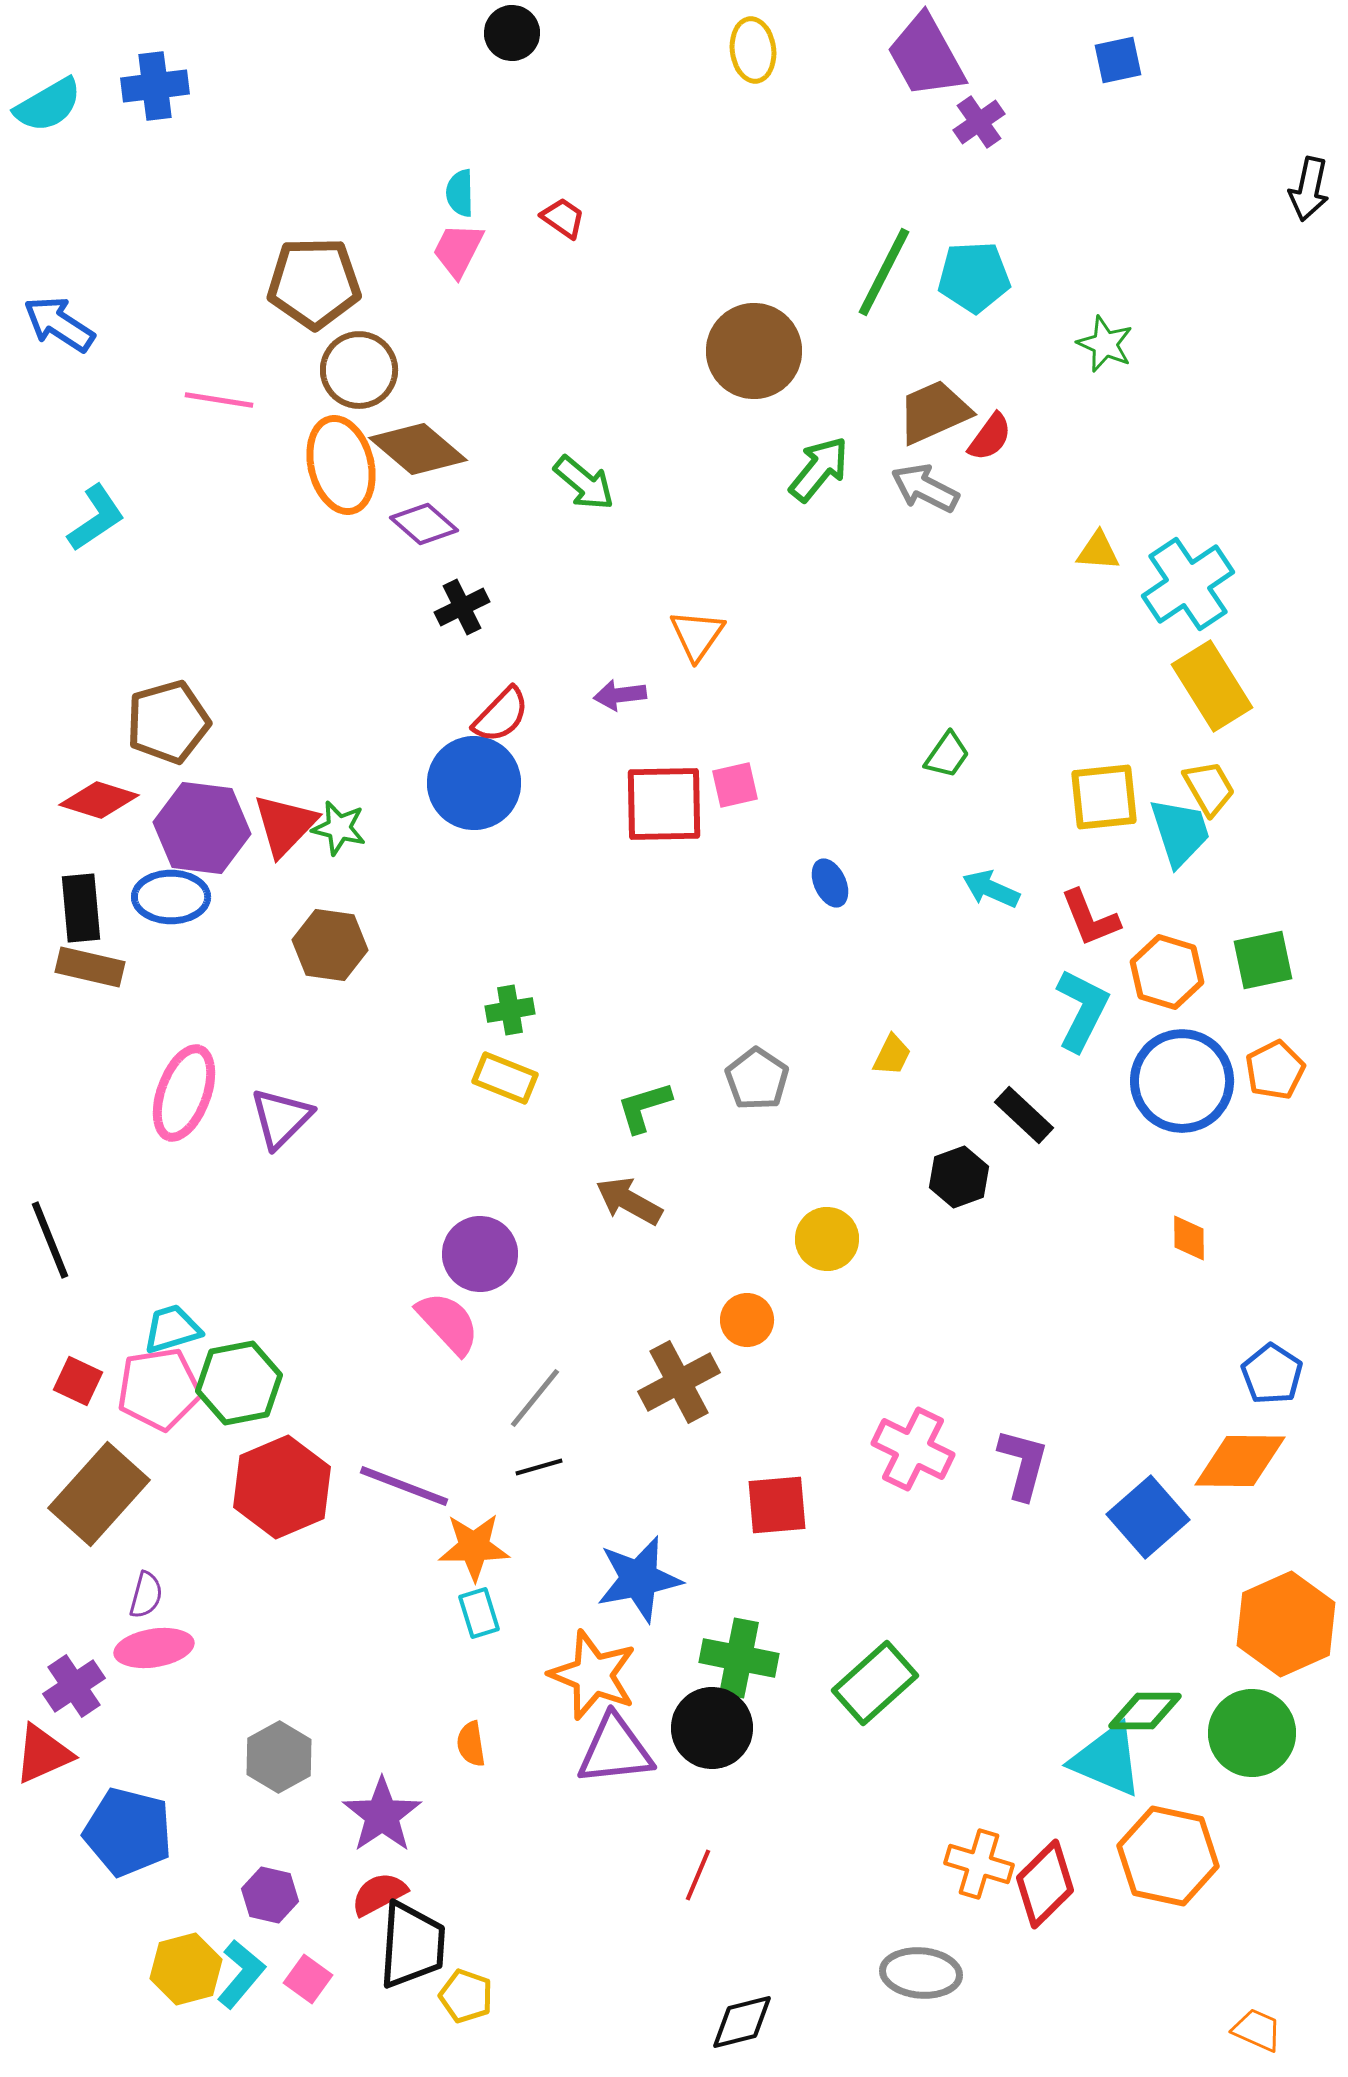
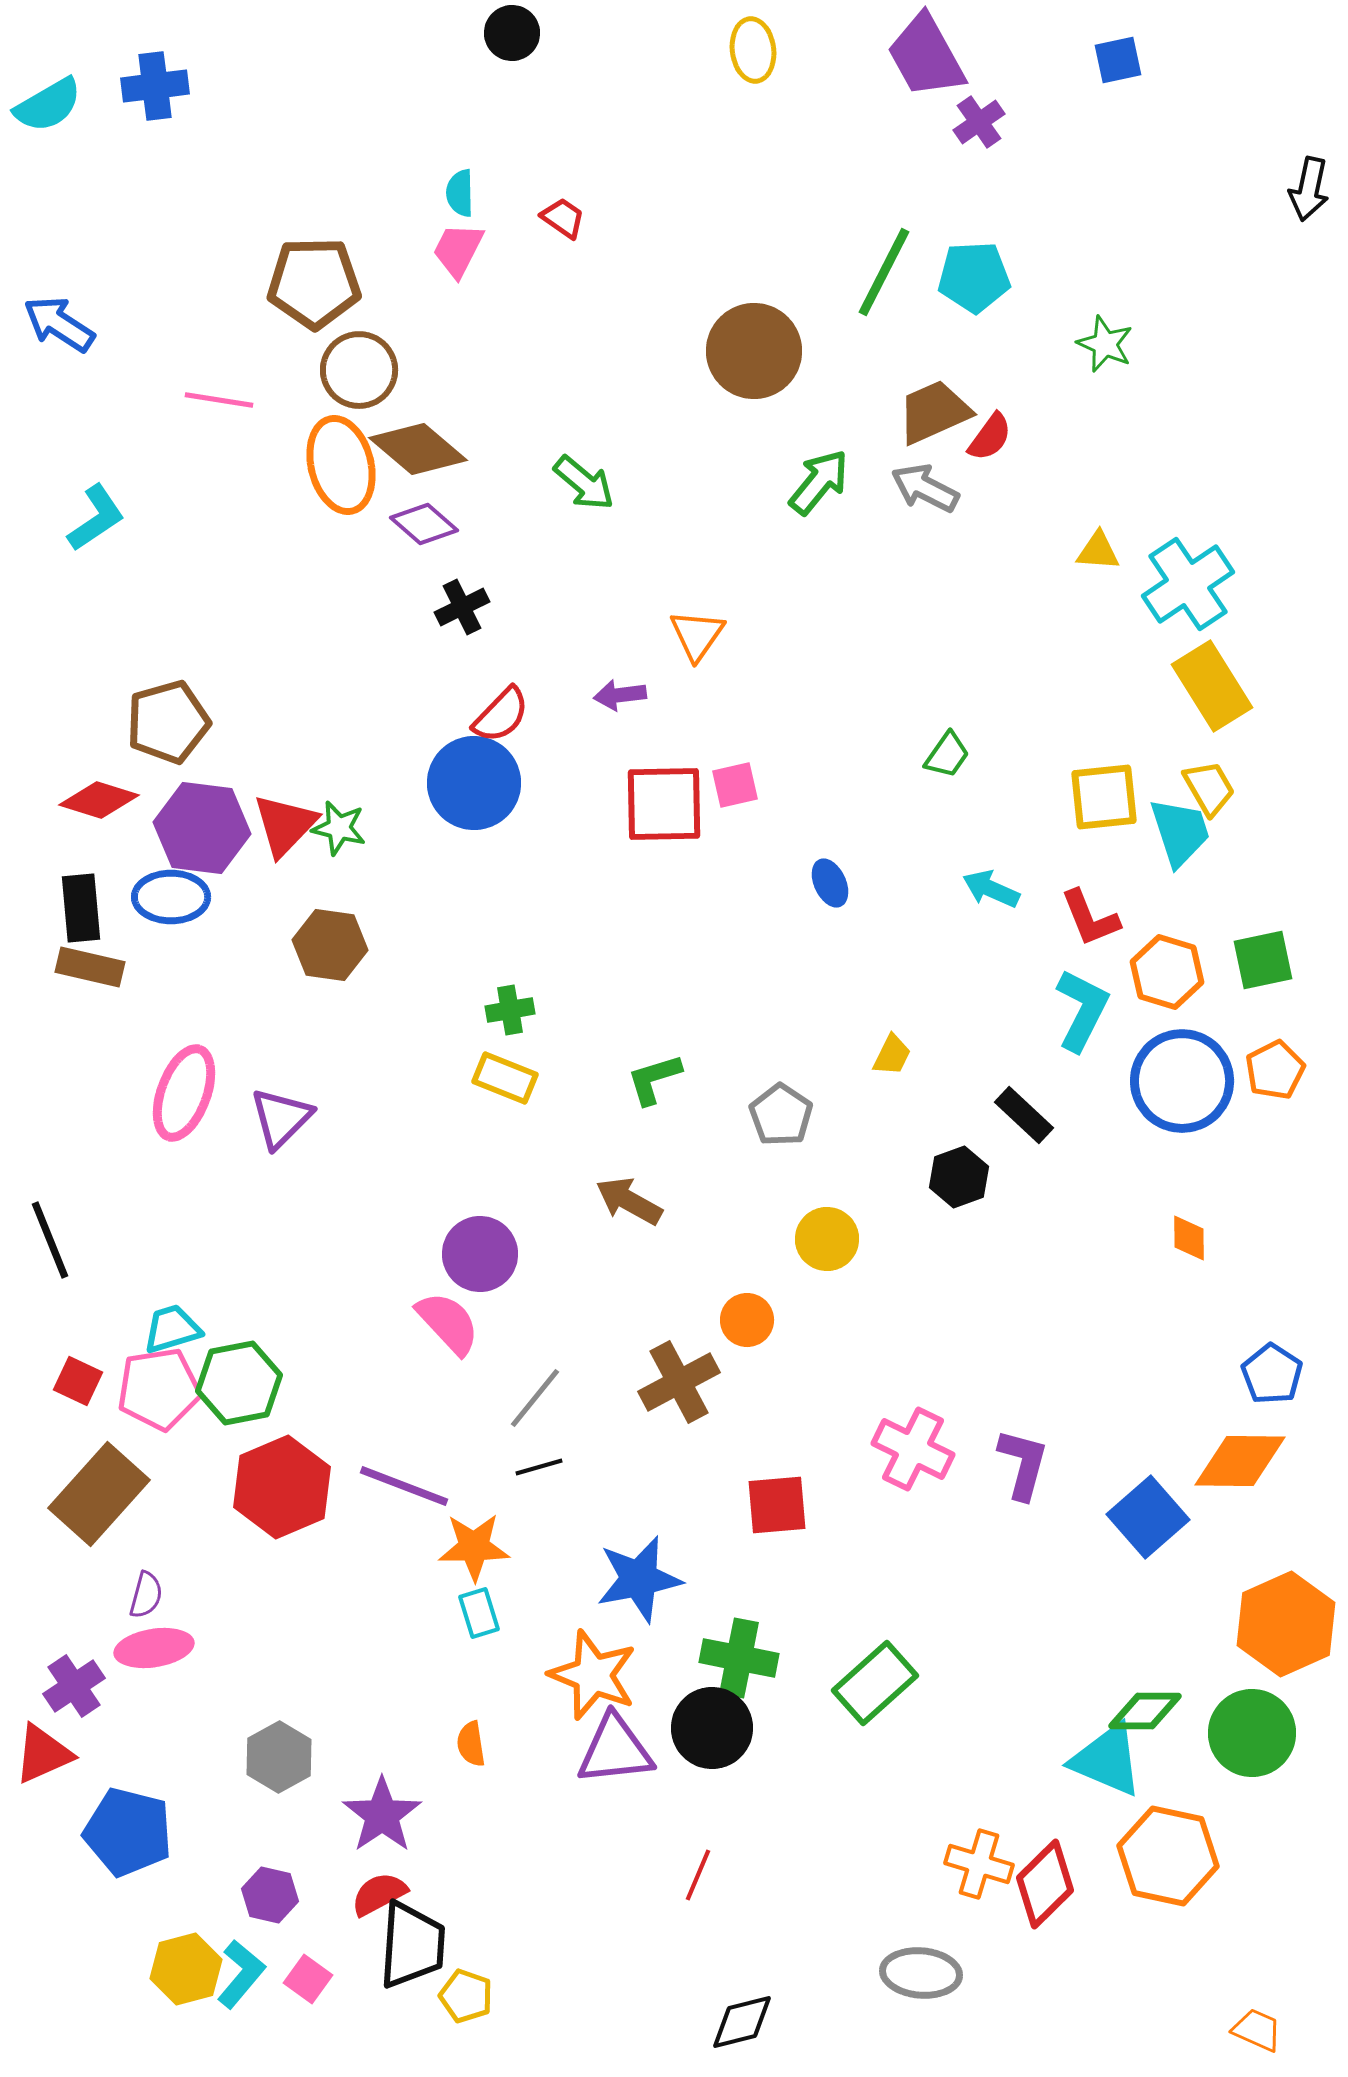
green arrow at (819, 469): moved 13 px down
gray pentagon at (757, 1079): moved 24 px right, 36 px down
green L-shape at (644, 1107): moved 10 px right, 28 px up
